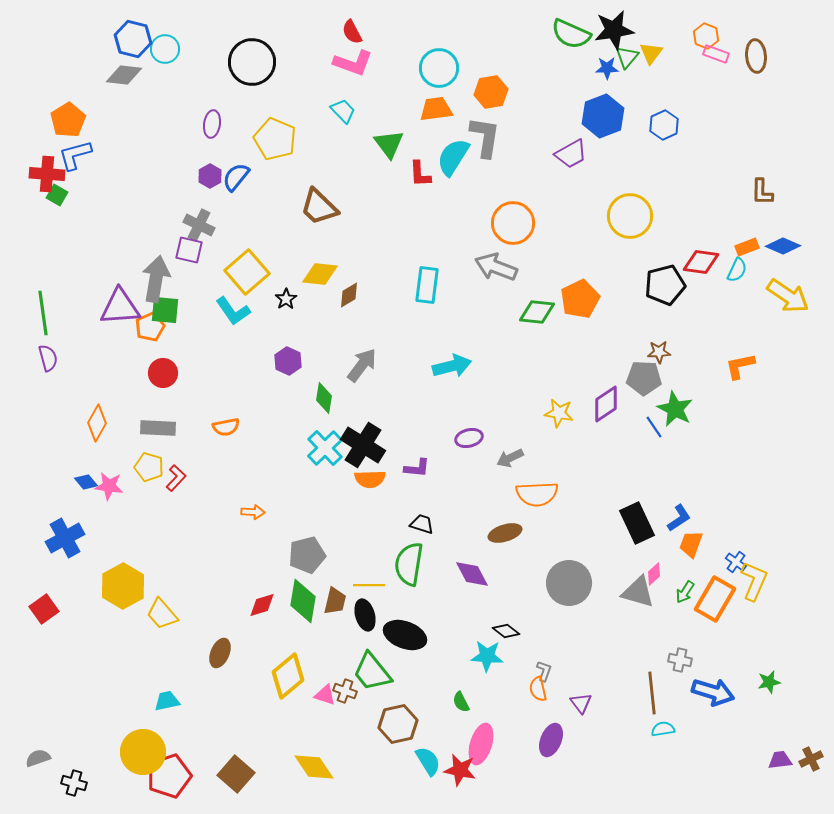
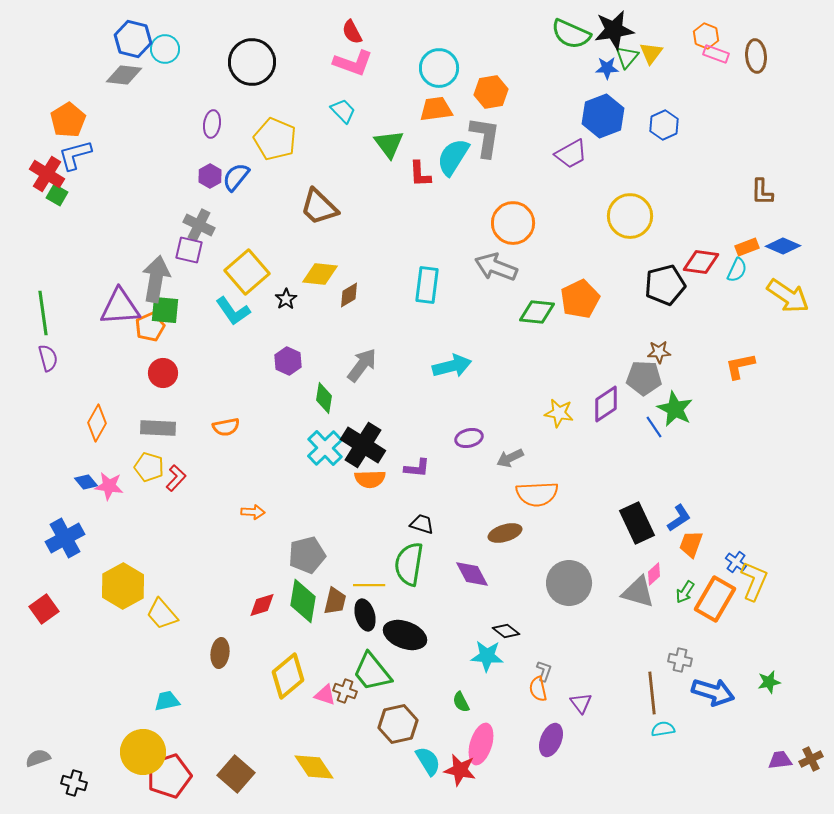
red cross at (47, 174): rotated 28 degrees clockwise
brown ellipse at (220, 653): rotated 16 degrees counterclockwise
